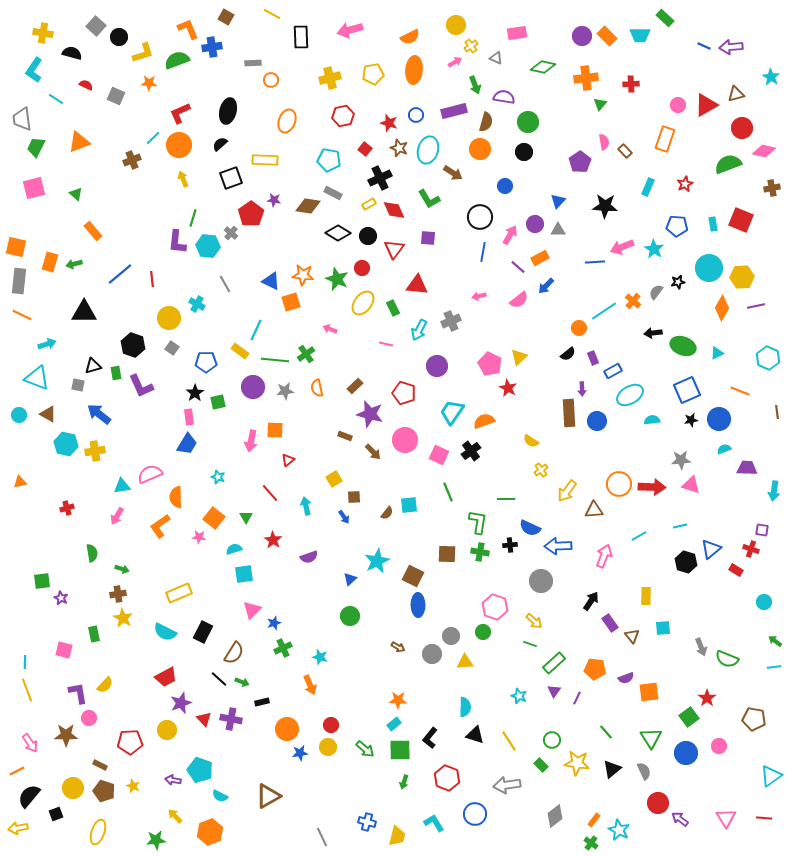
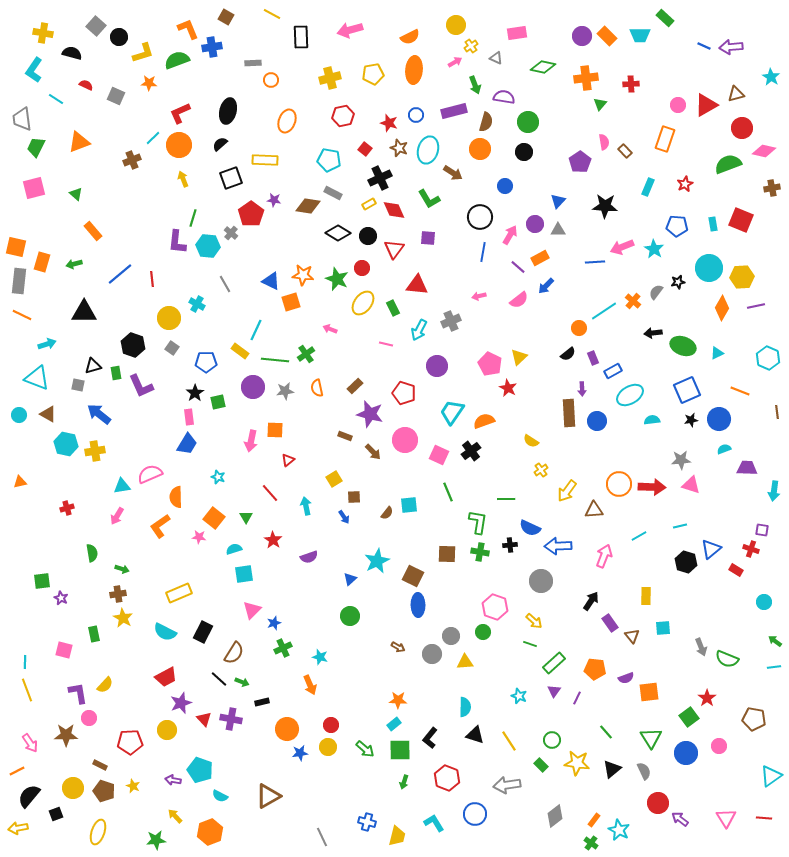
orange rectangle at (50, 262): moved 8 px left
